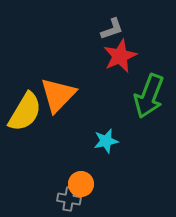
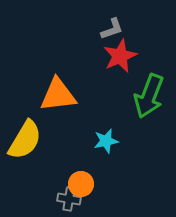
orange triangle: rotated 39 degrees clockwise
yellow semicircle: moved 28 px down
